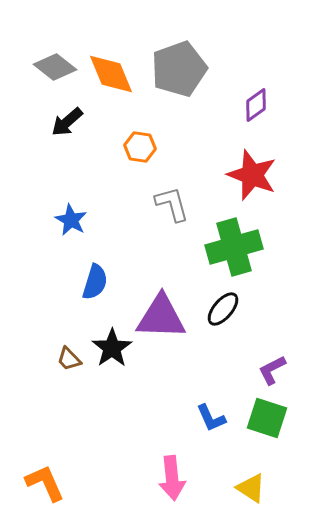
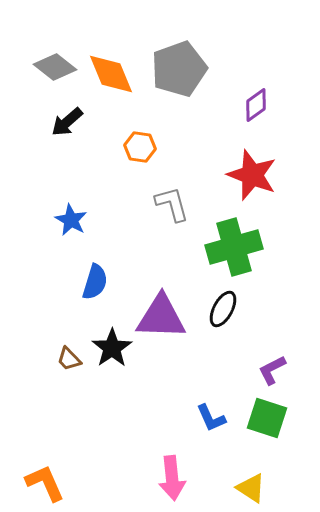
black ellipse: rotated 12 degrees counterclockwise
